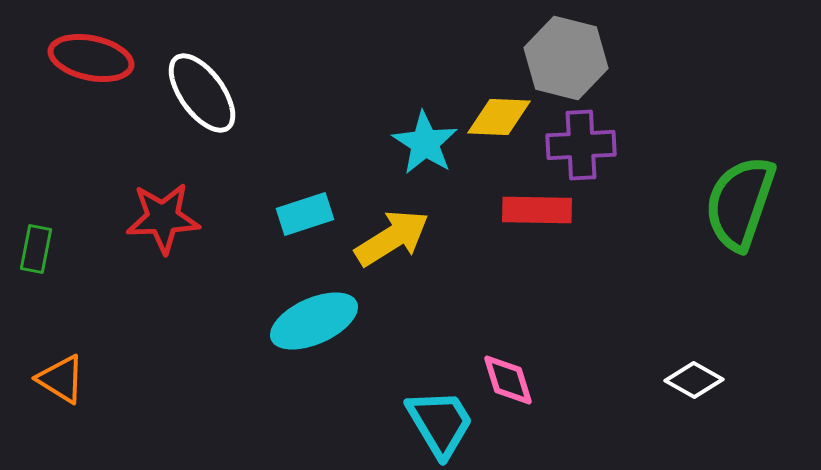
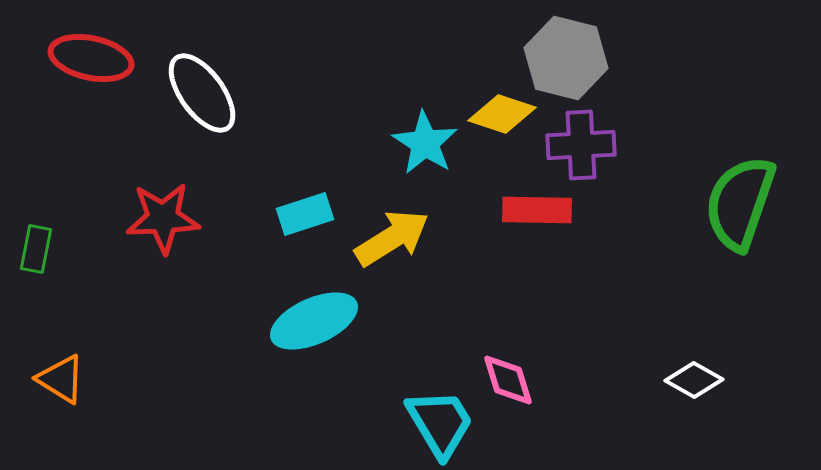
yellow diamond: moved 3 px right, 3 px up; rotated 16 degrees clockwise
